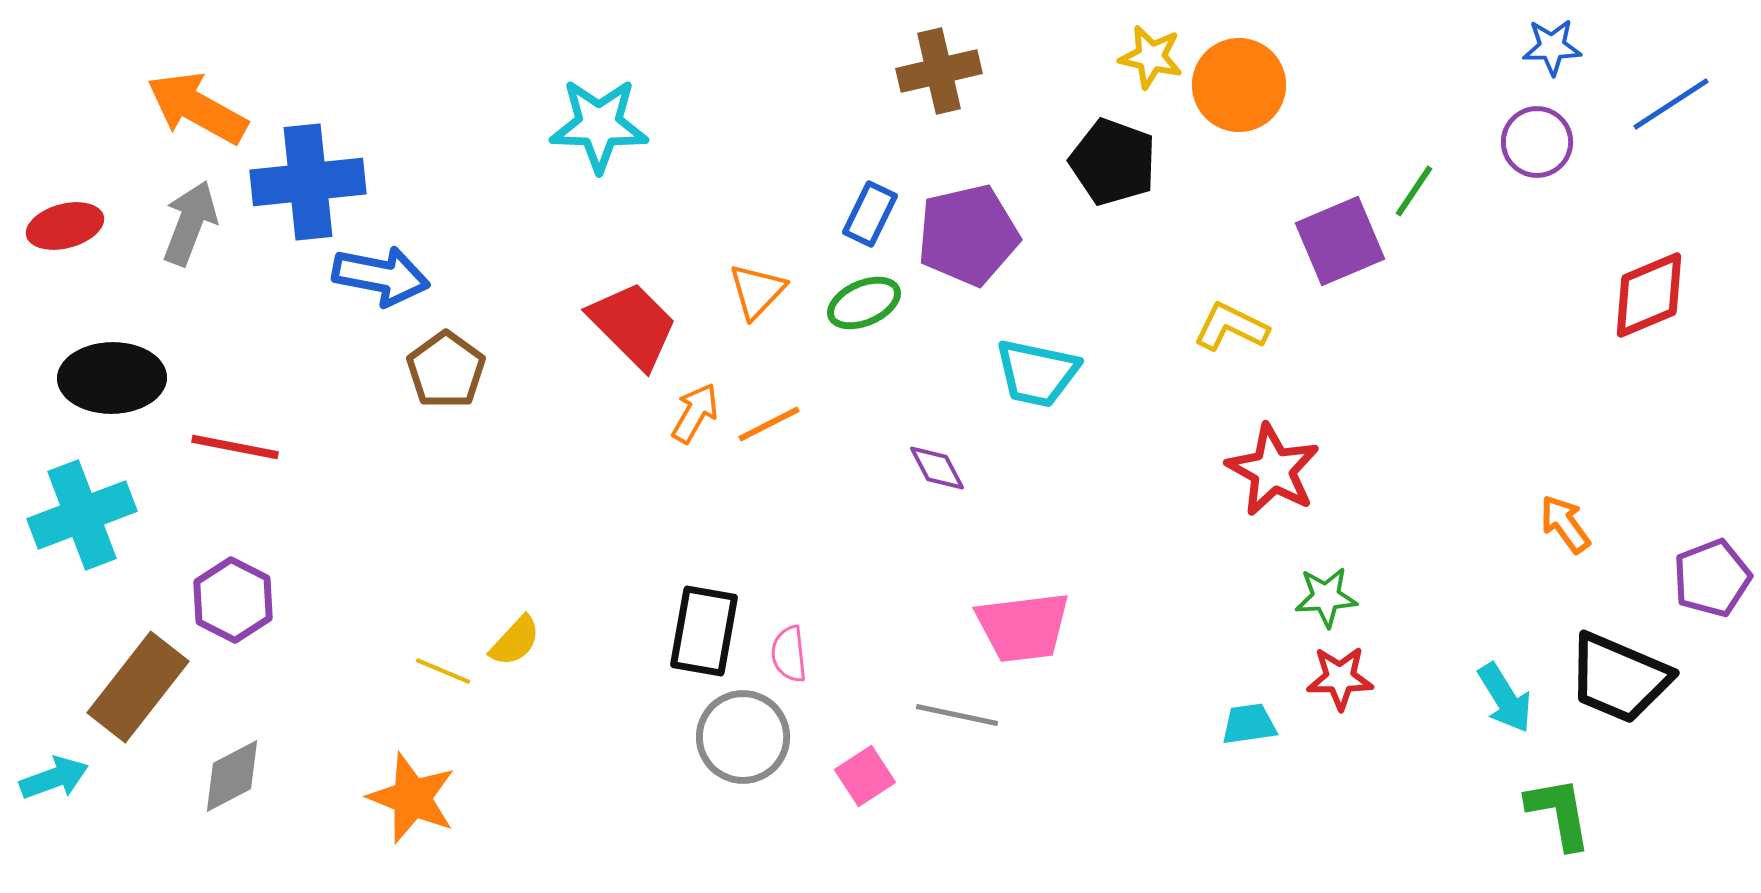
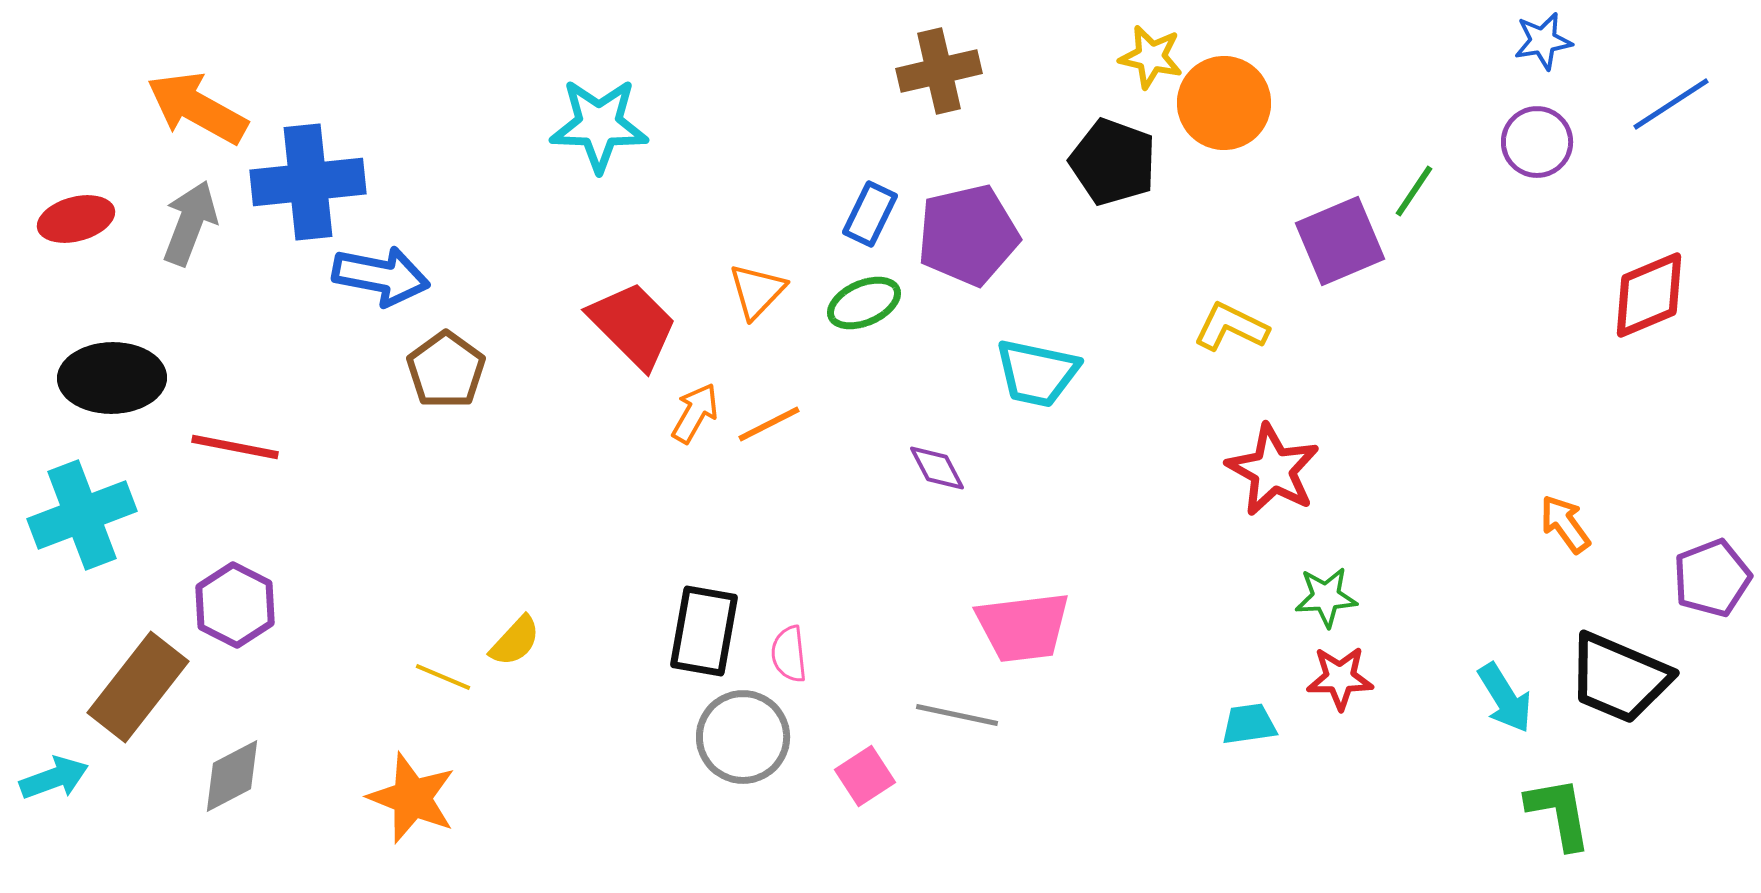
blue star at (1552, 47): moved 9 px left, 6 px up; rotated 8 degrees counterclockwise
orange circle at (1239, 85): moved 15 px left, 18 px down
red ellipse at (65, 226): moved 11 px right, 7 px up
purple hexagon at (233, 600): moved 2 px right, 5 px down
yellow line at (443, 671): moved 6 px down
